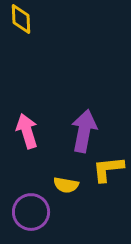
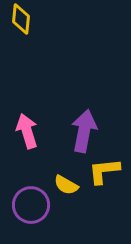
yellow diamond: rotated 8 degrees clockwise
yellow L-shape: moved 4 px left, 2 px down
yellow semicircle: rotated 20 degrees clockwise
purple circle: moved 7 px up
